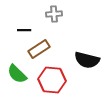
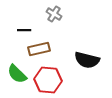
gray cross: rotated 35 degrees clockwise
brown rectangle: rotated 20 degrees clockwise
red hexagon: moved 4 px left
